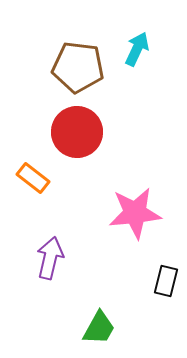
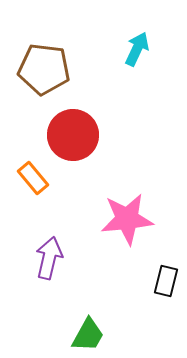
brown pentagon: moved 34 px left, 2 px down
red circle: moved 4 px left, 3 px down
orange rectangle: rotated 12 degrees clockwise
pink star: moved 8 px left, 6 px down
purple arrow: moved 1 px left
green trapezoid: moved 11 px left, 7 px down
